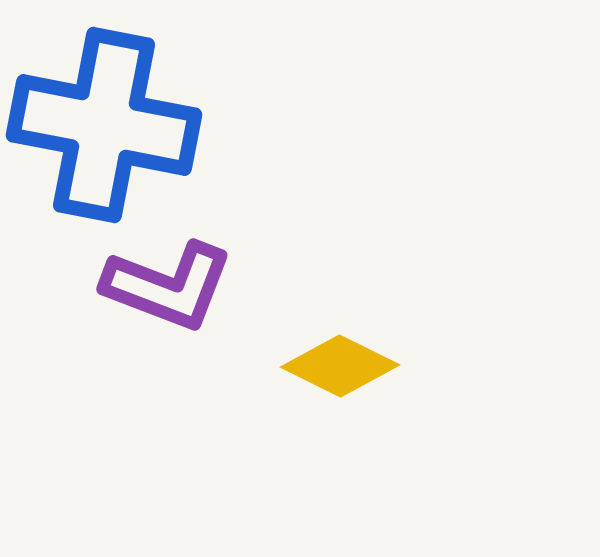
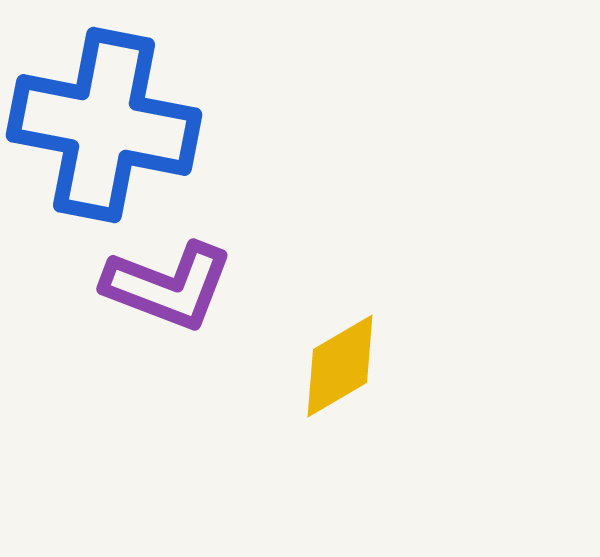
yellow diamond: rotated 57 degrees counterclockwise
